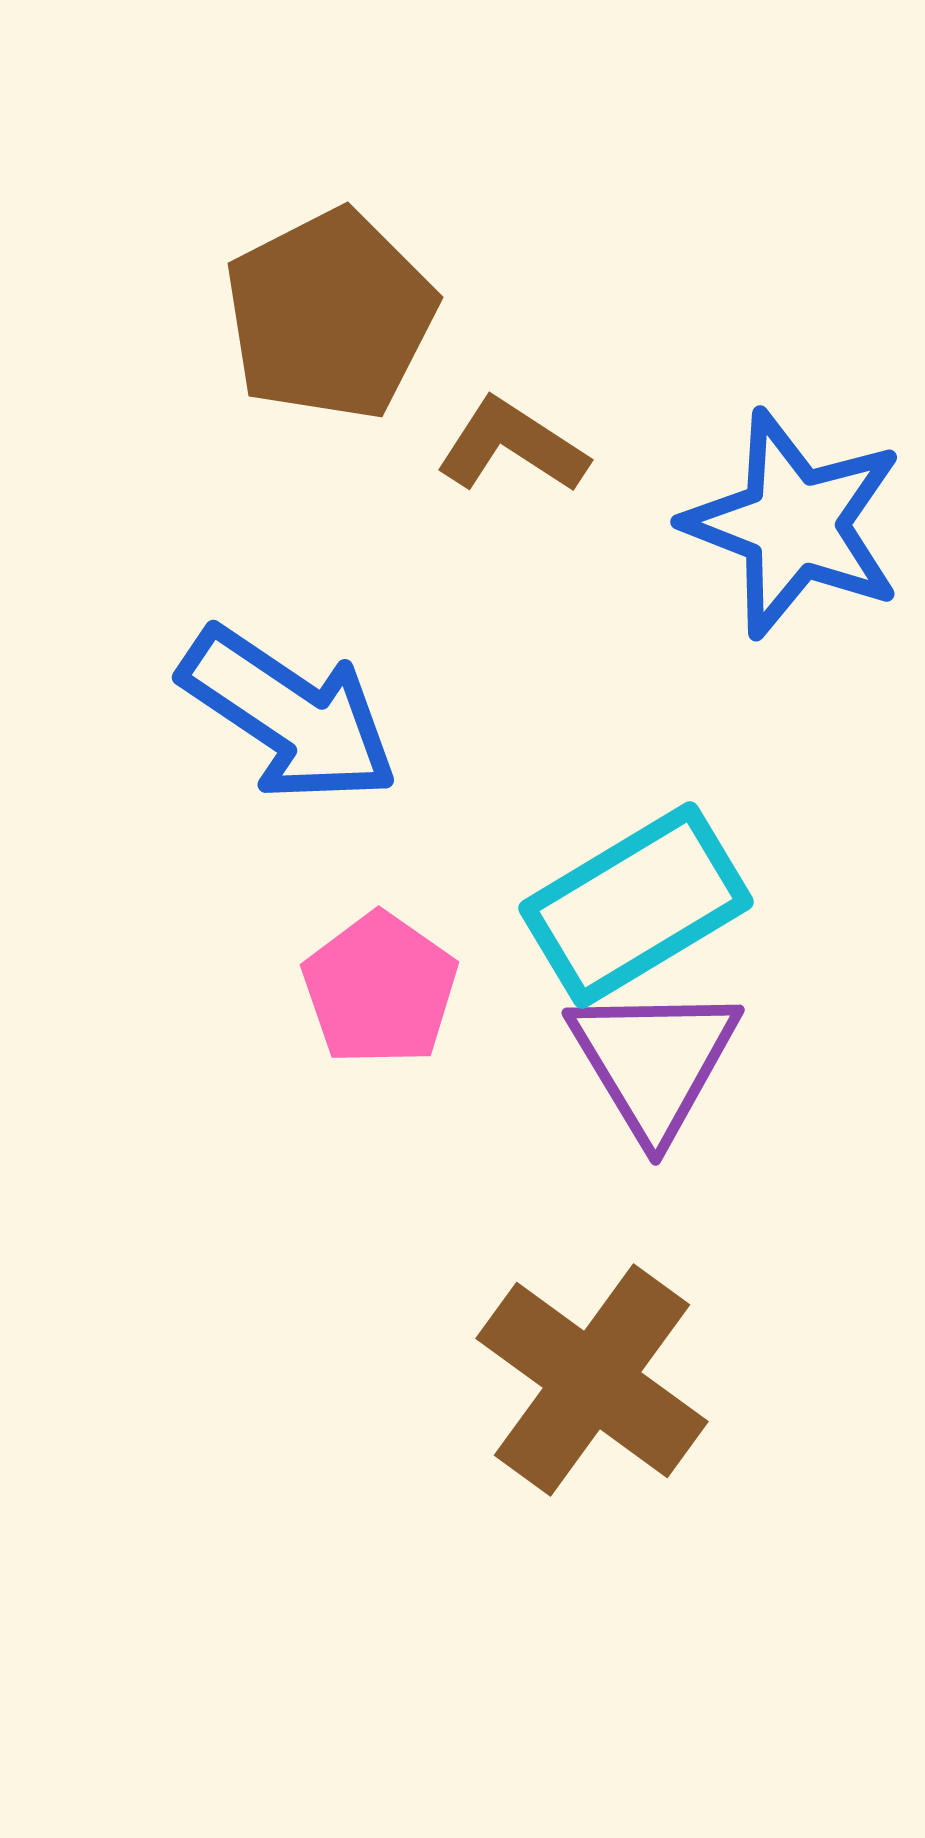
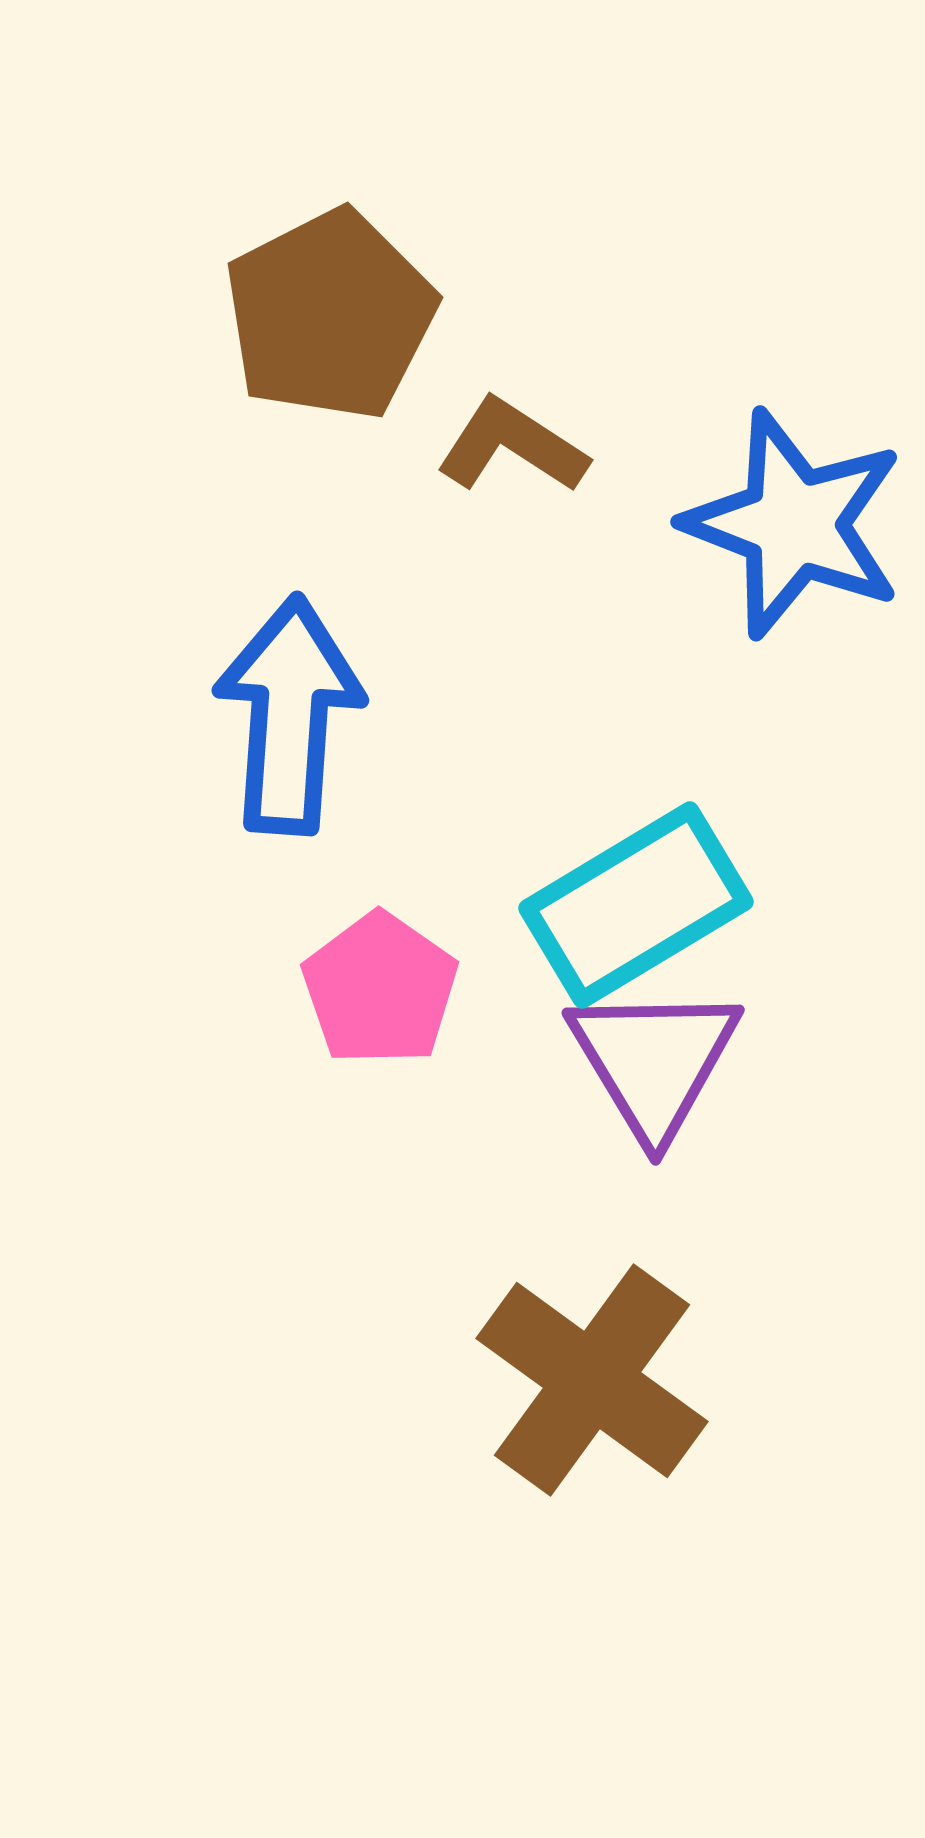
blue arrow: rotated 120 degrees counterclockwise
